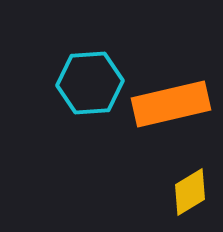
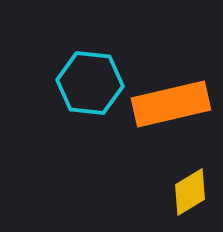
cyan hexagon: rotated 10 degrees clockwise
